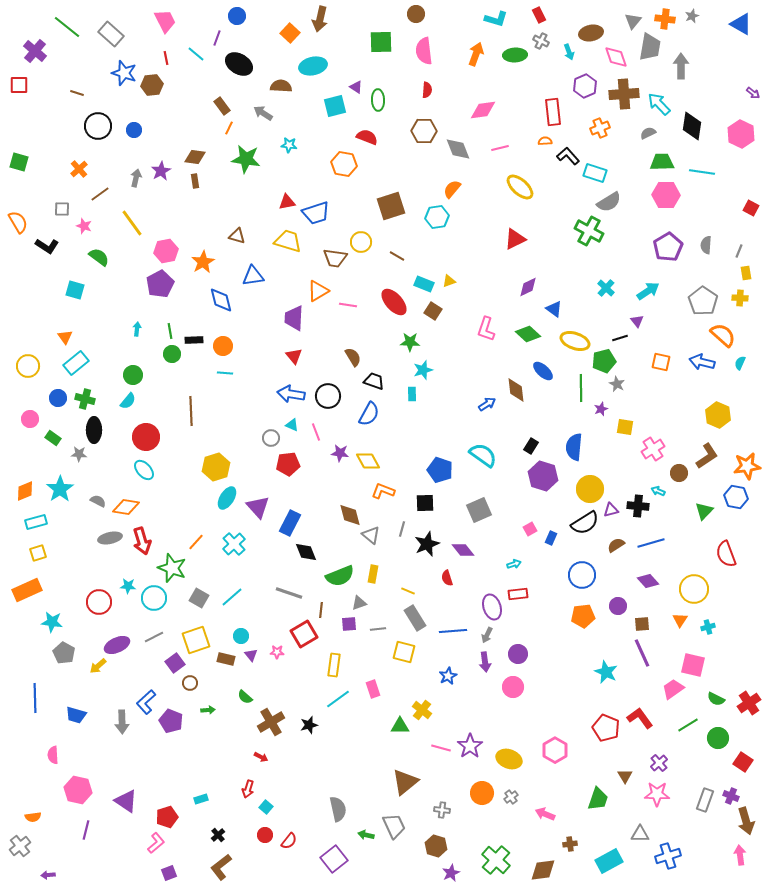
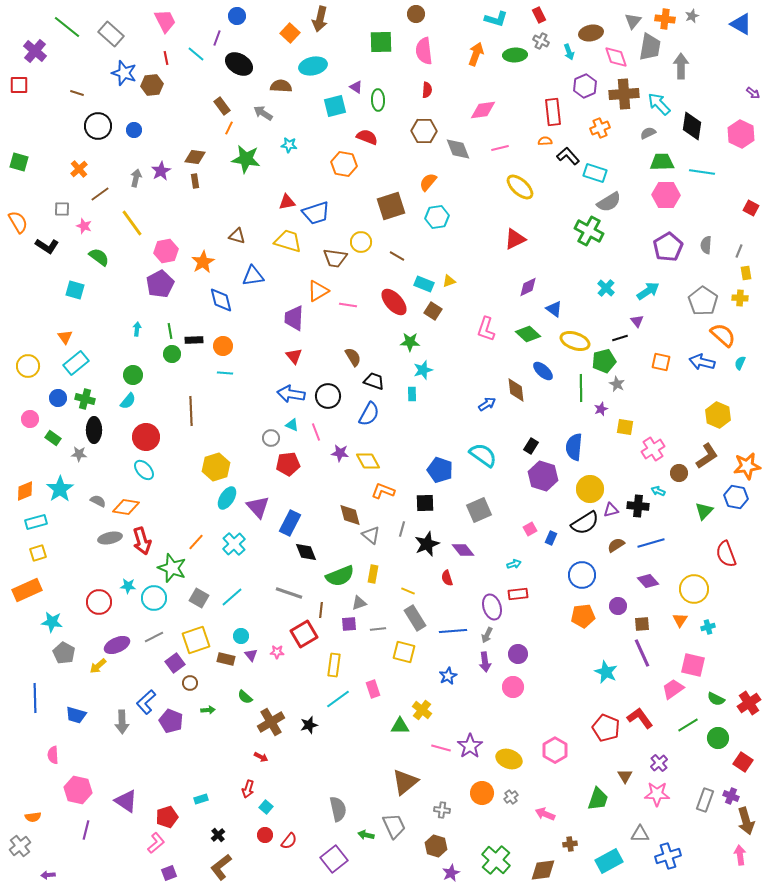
orange semicircle at (452, 189): moved 24 px left, 7 px up
